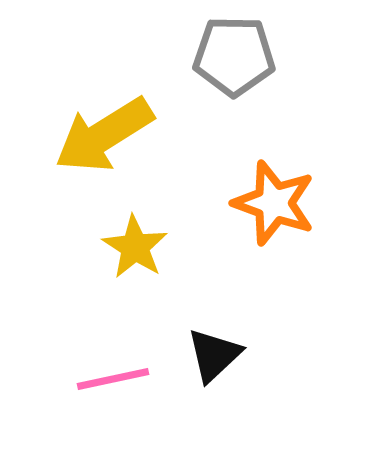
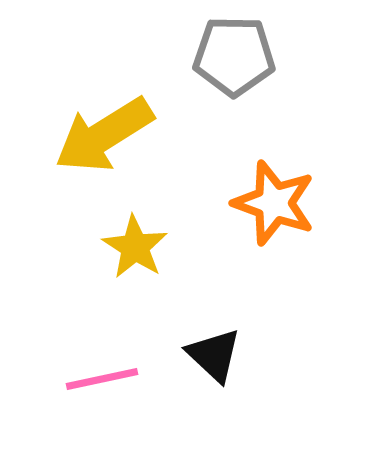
black triangle: rotated 34 degrees counterclockwise
pink line: moved 11 px left
